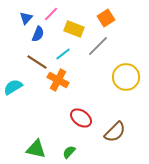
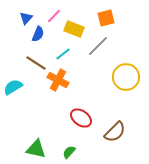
pink line: moved 3 px right, 2 px down
orange square: rotated 18 degrees clockwise
brown line: moved 1 px left, 1 px down
